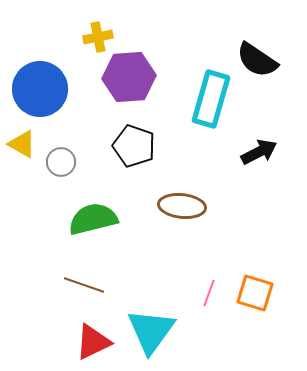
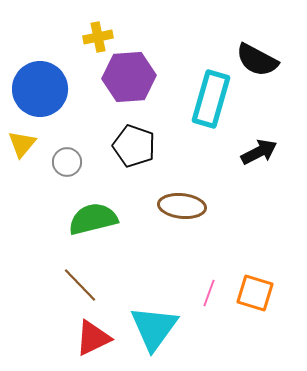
black semicircle: rotated 6 degrees counterclockwise
yellow triangle: rotated 40 degrees clockwise
gray circle: moved 6 px right
brown line: moved 4 px left; rotated 27 degrees clockwise
cyan triangle: moved 3 px right, 3 px up
red triangle: moved 4 px up
